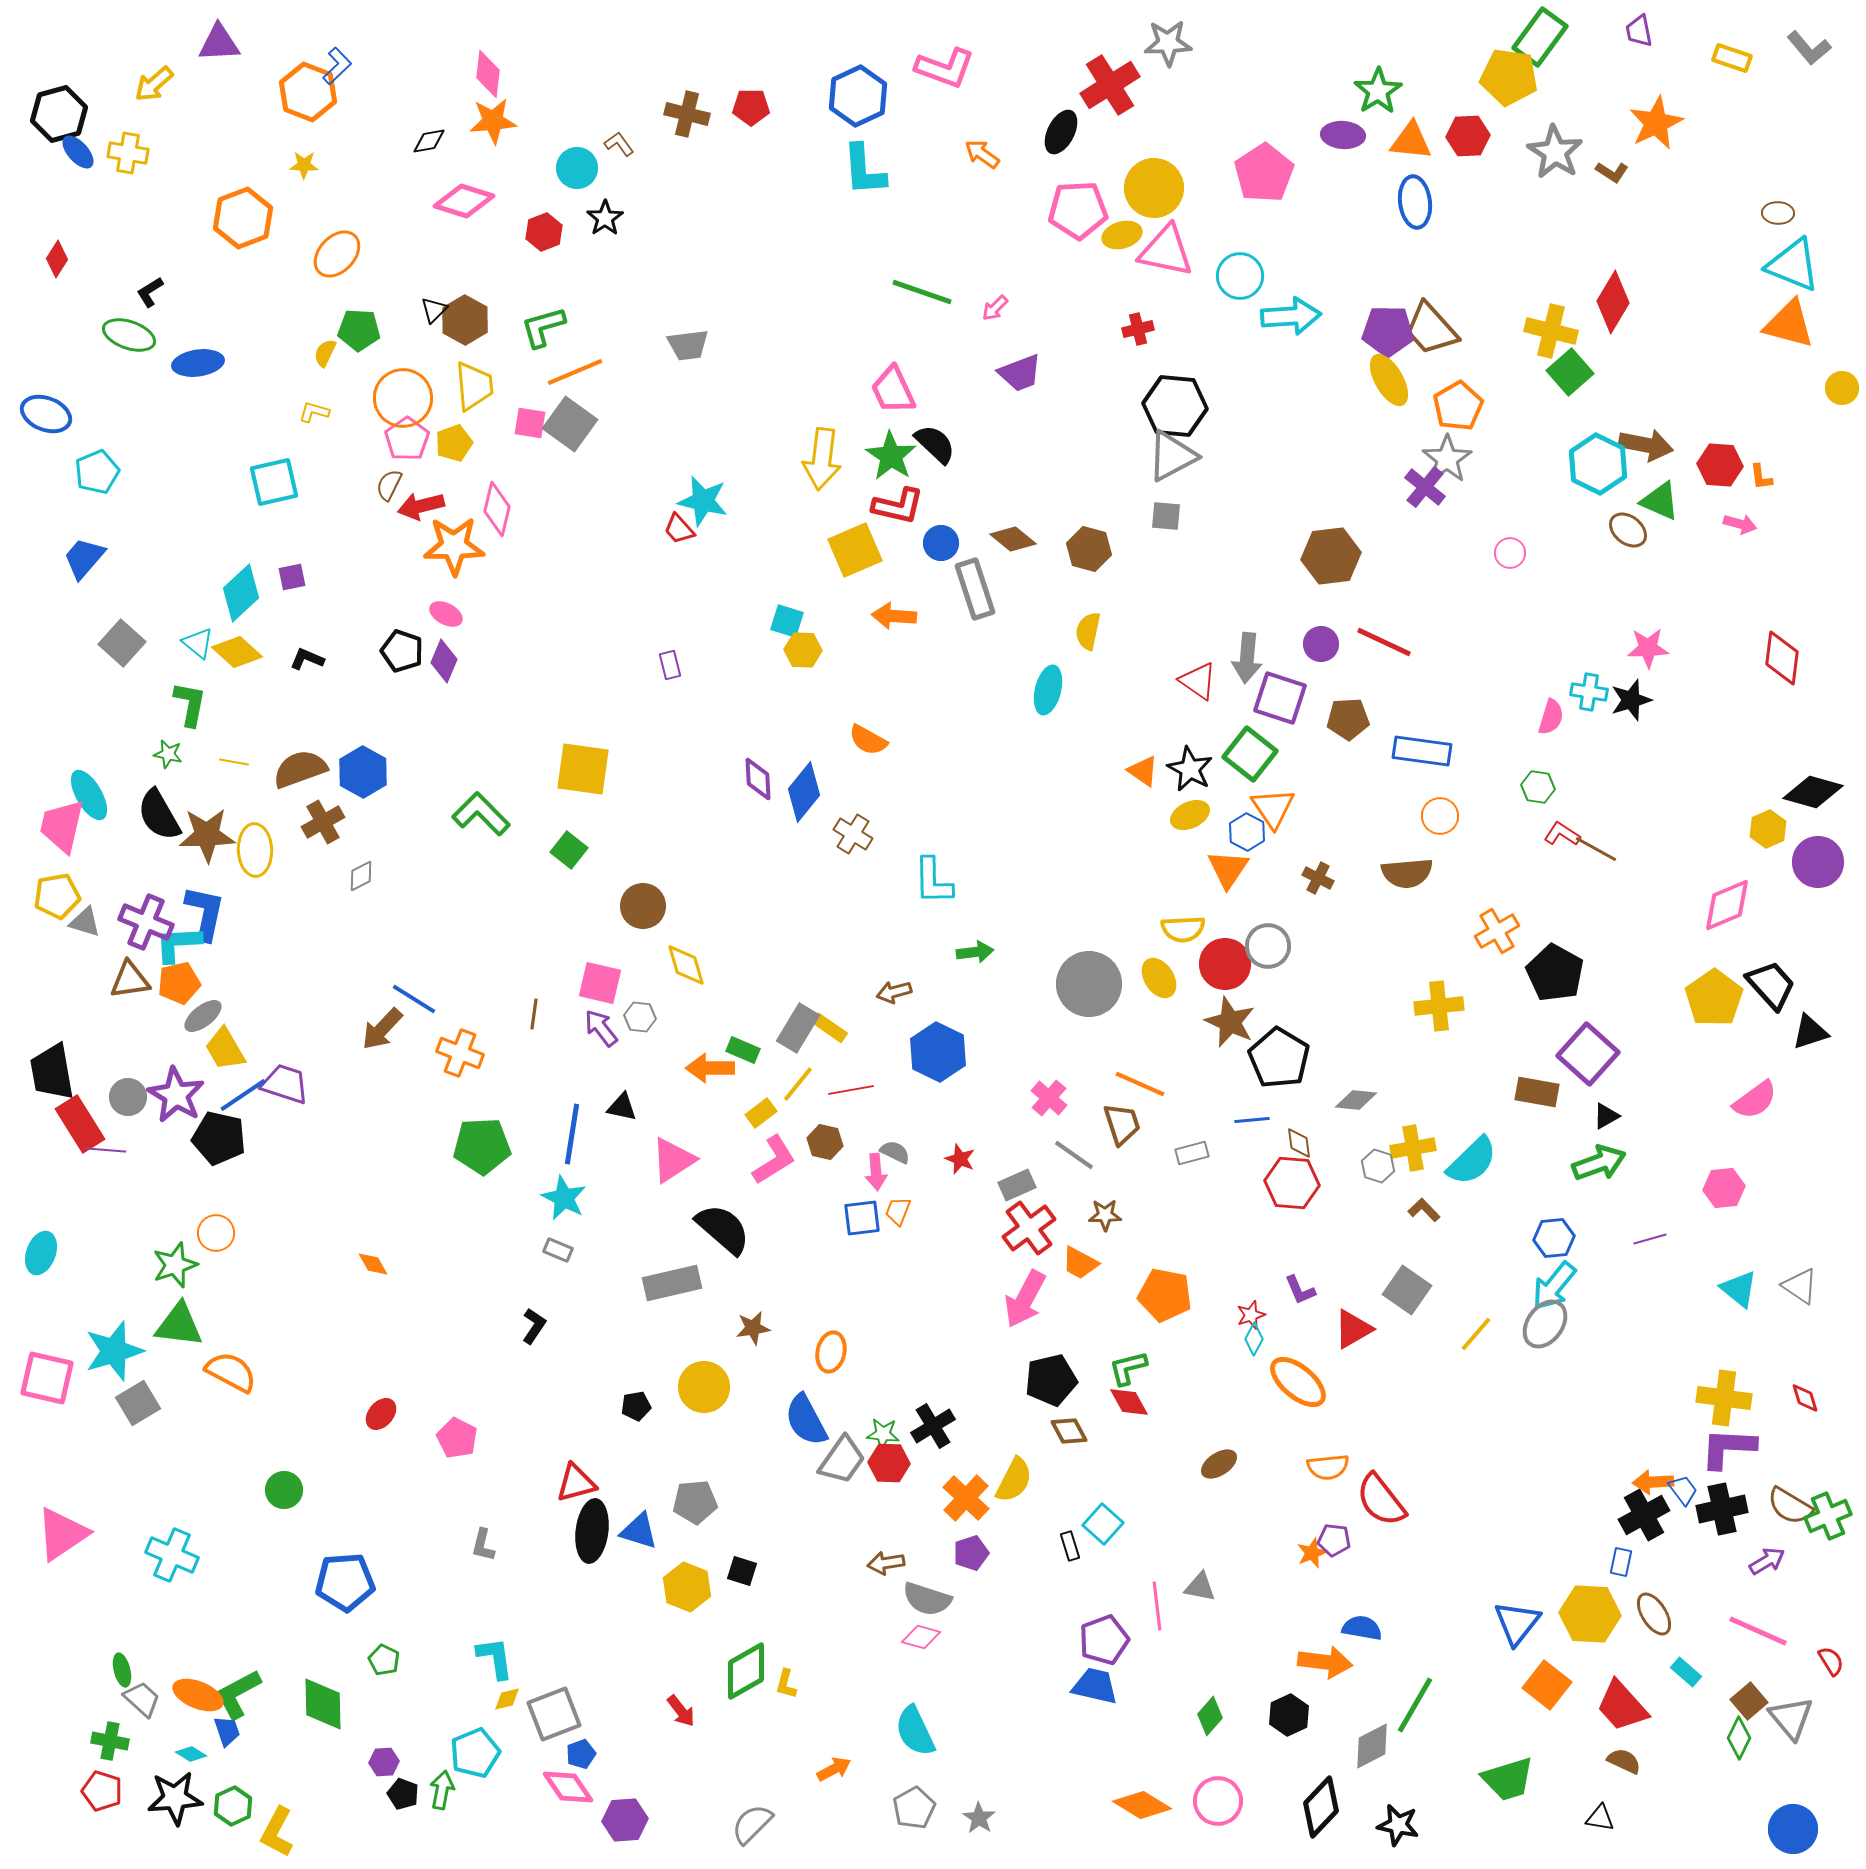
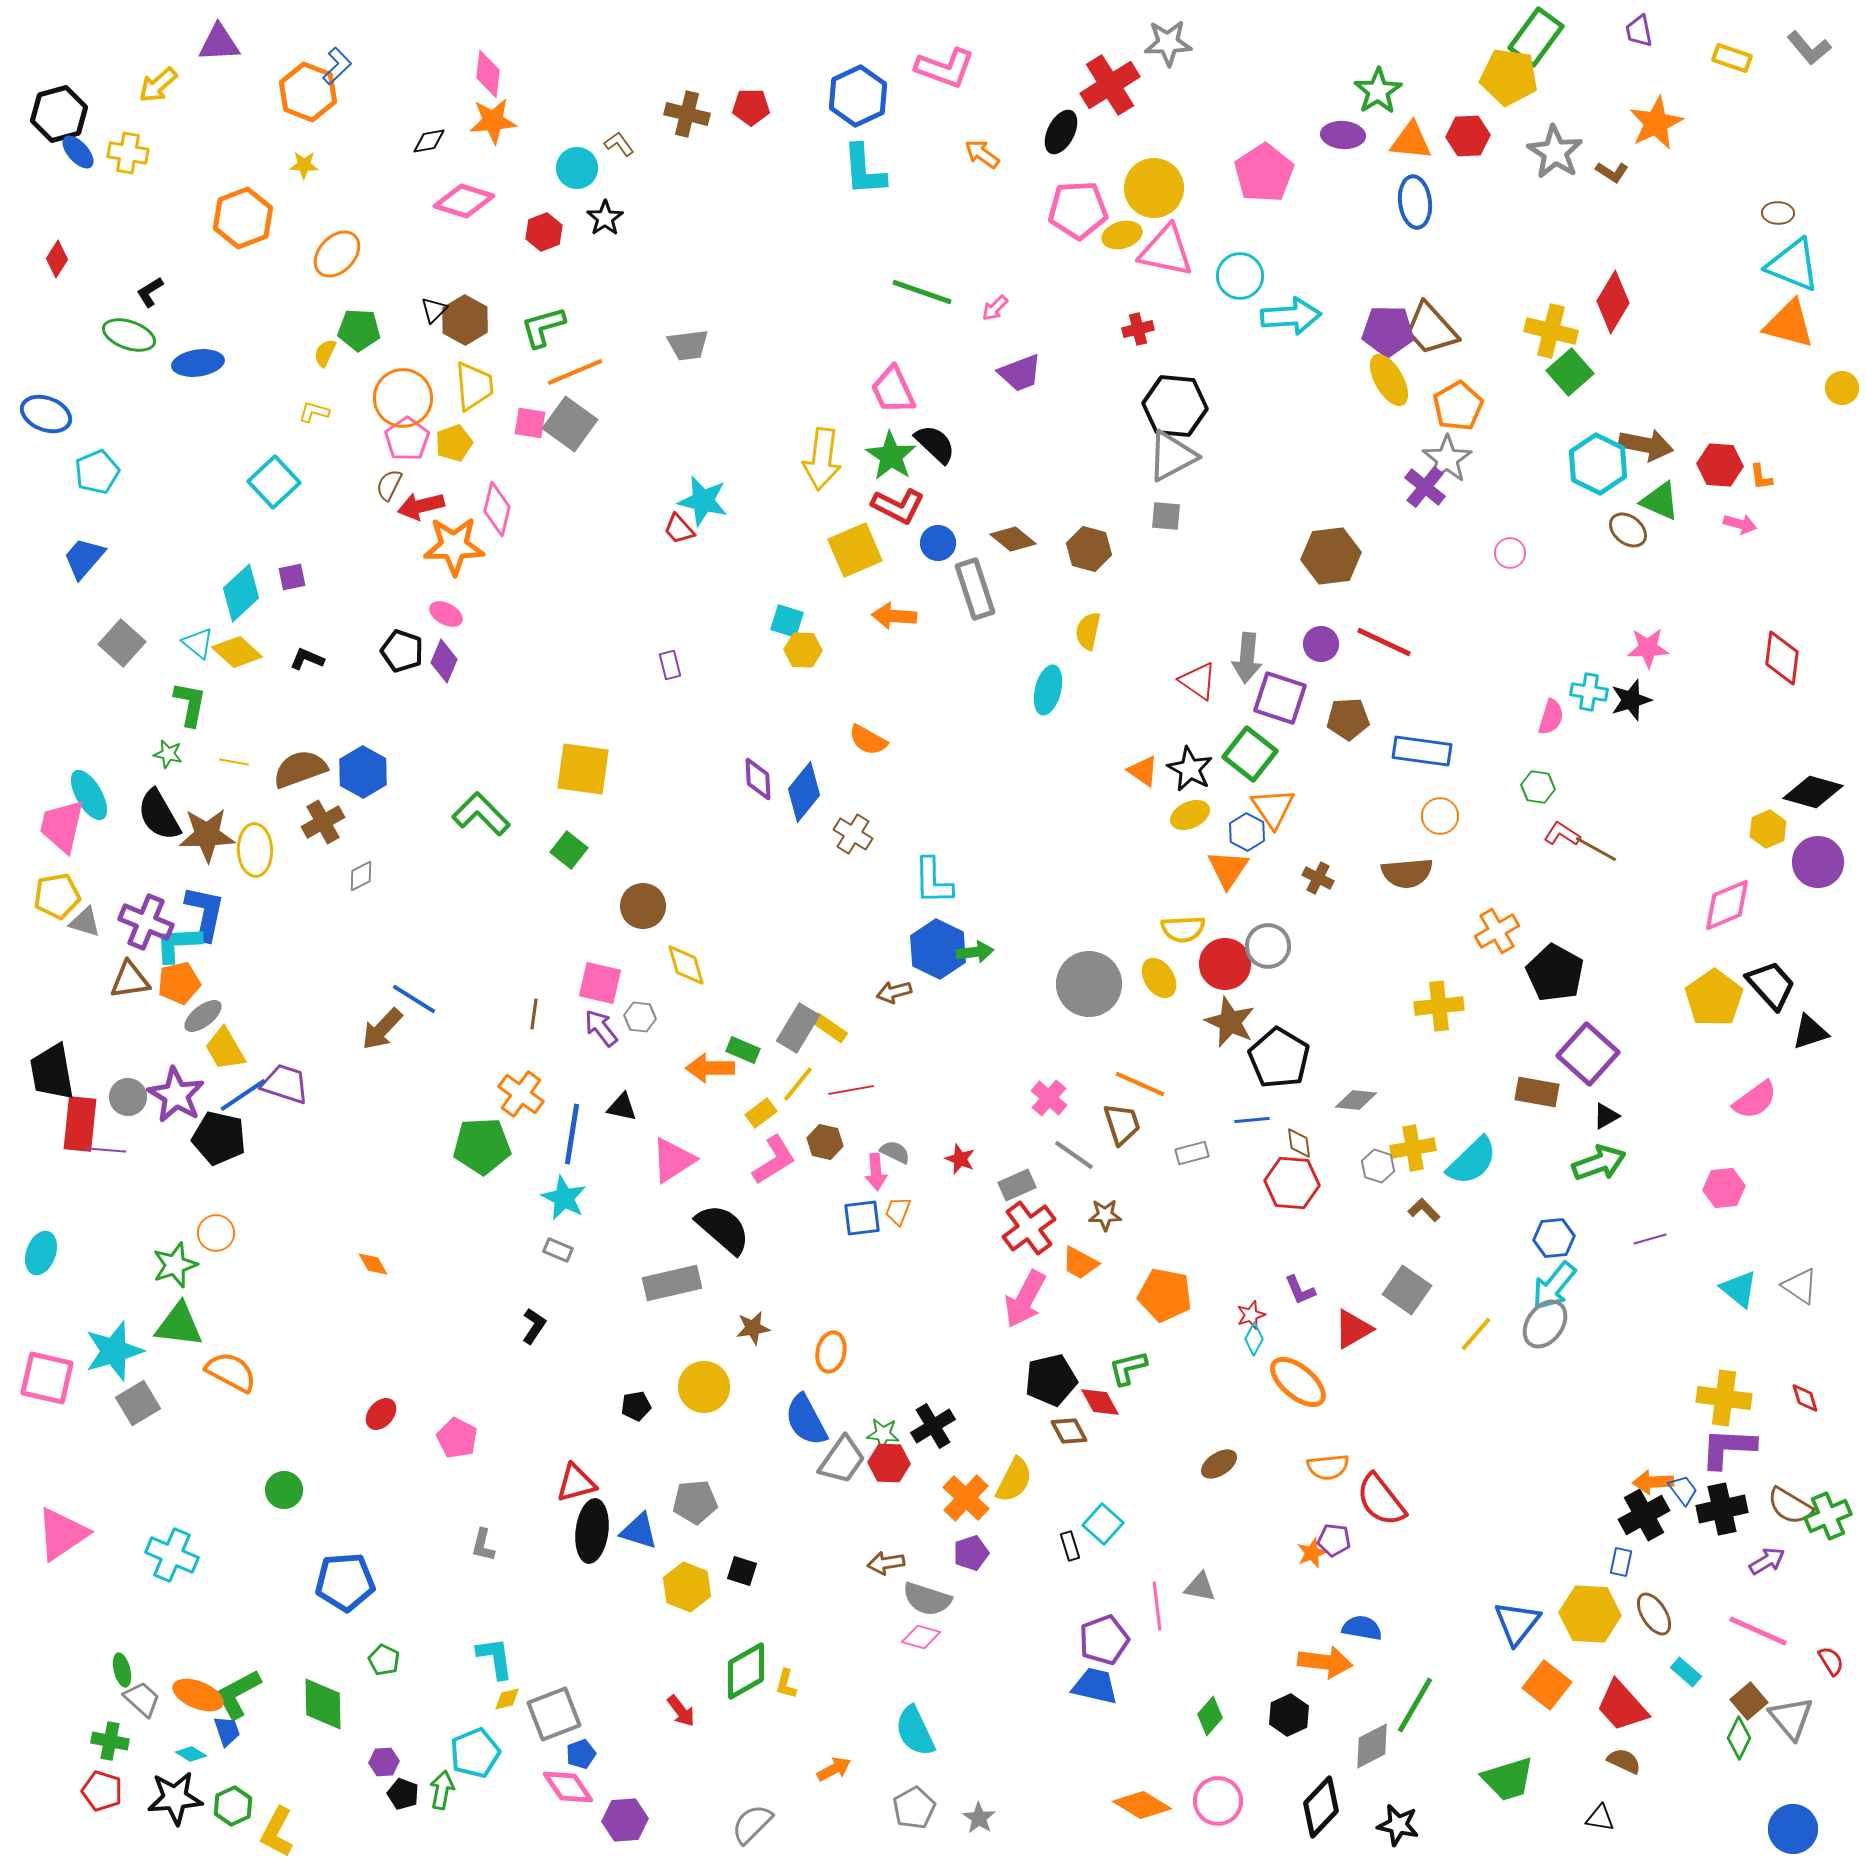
green rectangle at (1540, 37): moved 4 px left
yellow arrow at (154, 84): moved 4 px right, 1 px down
cyan square at (274, 482): rotated 30 degrees counterclockwise
red L-shape at (898, 506): rotated 14 degrees clockwise
blue circle at (941, 543): moved 3 px left
blue hexagon at (938, 1052): moved 103 px up
orange cross at (460, 1053): moved 61 px right, 41 px down; rotated 15 degrees clockwise
red rectangle at (80, 1124): rotated 38 degrees clockwise
red diamond at (1129, 1402): moved 29 px left
